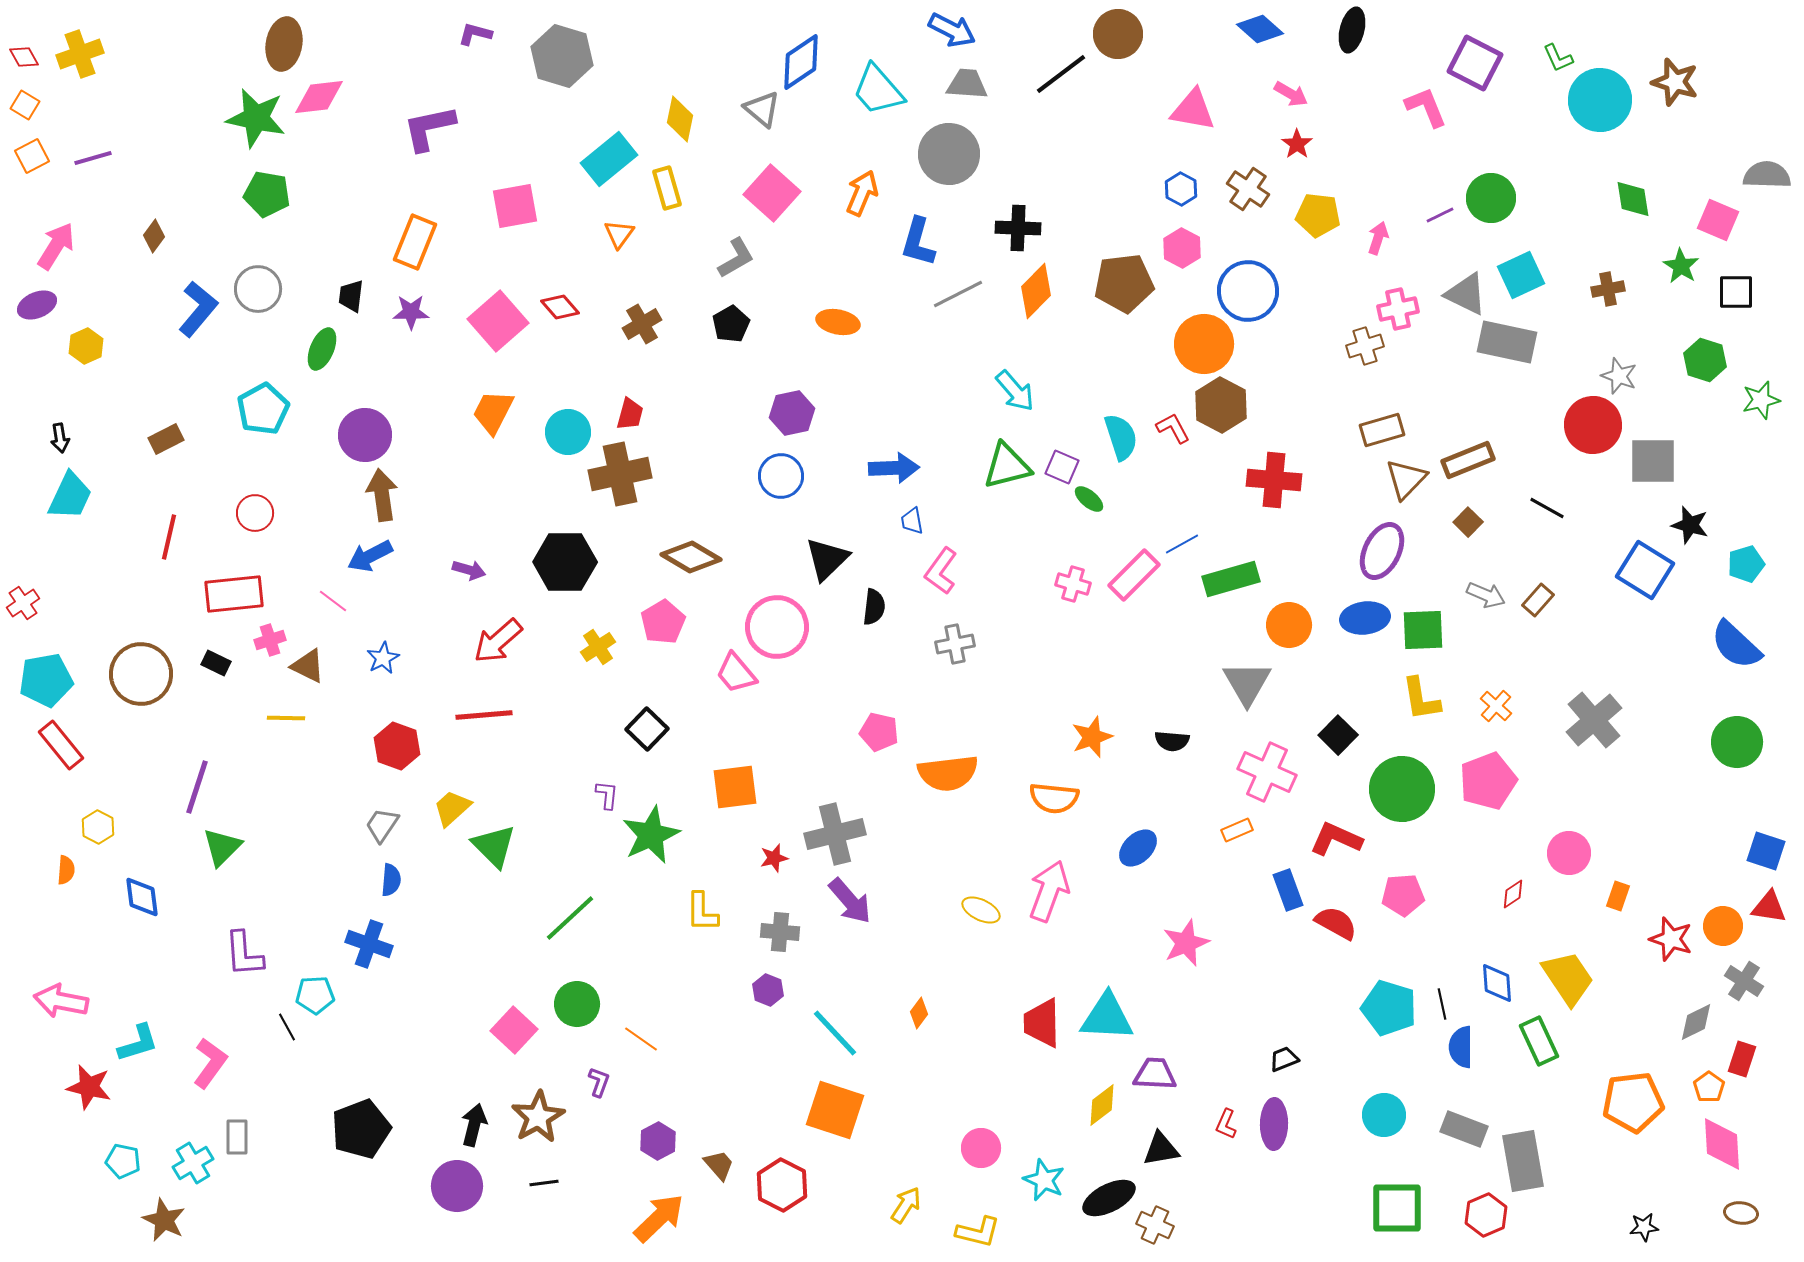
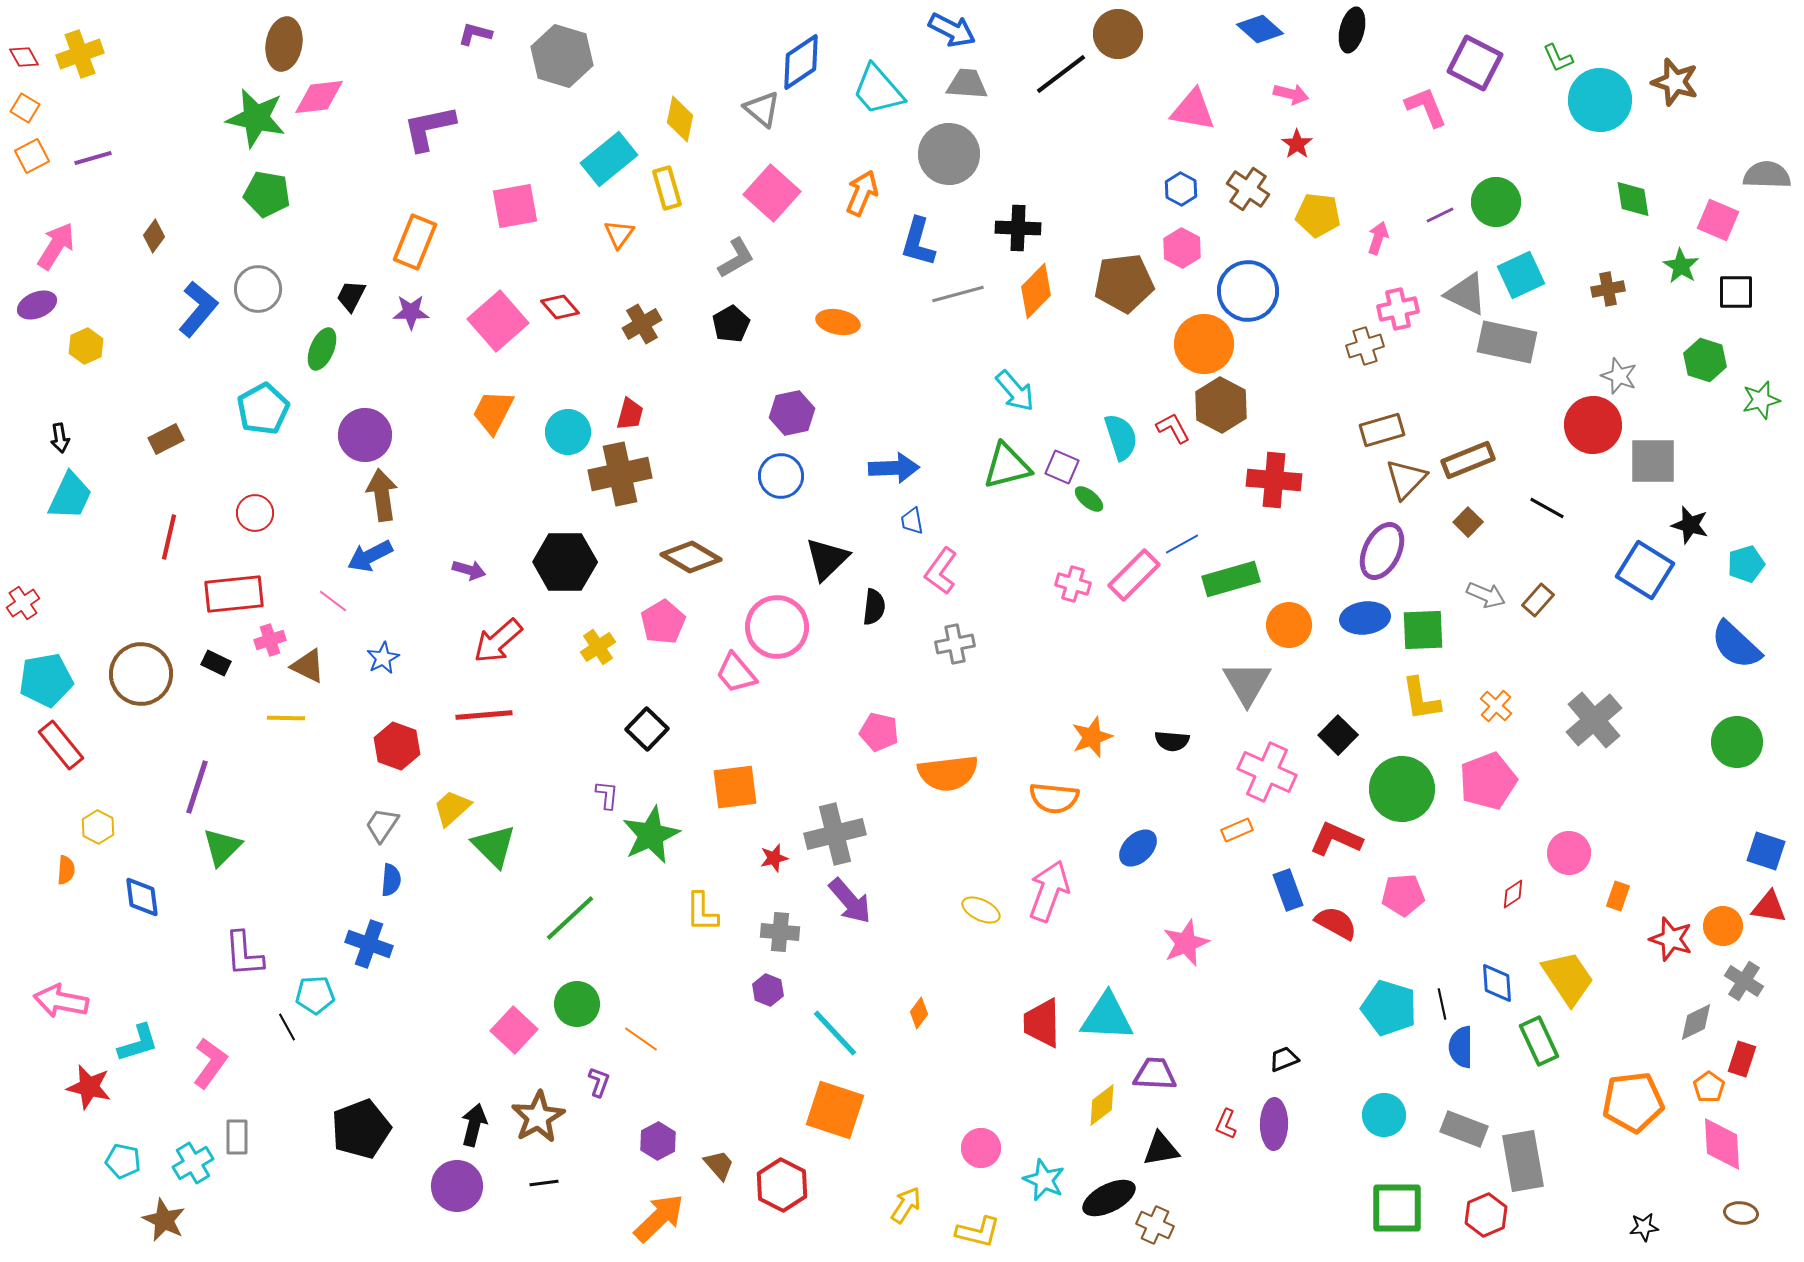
pink arrow at (1291, 94): rotated 16 degrees counterclockwise
orange square at (25, 105): moved 3 px down
green circle at (1491, 198): moved 5 px right, 4 px down
gray line at (958, 294): rotated 12 degrees clockwise
black trapezoid at (351, 296): rotated 20 degrees clockwise
